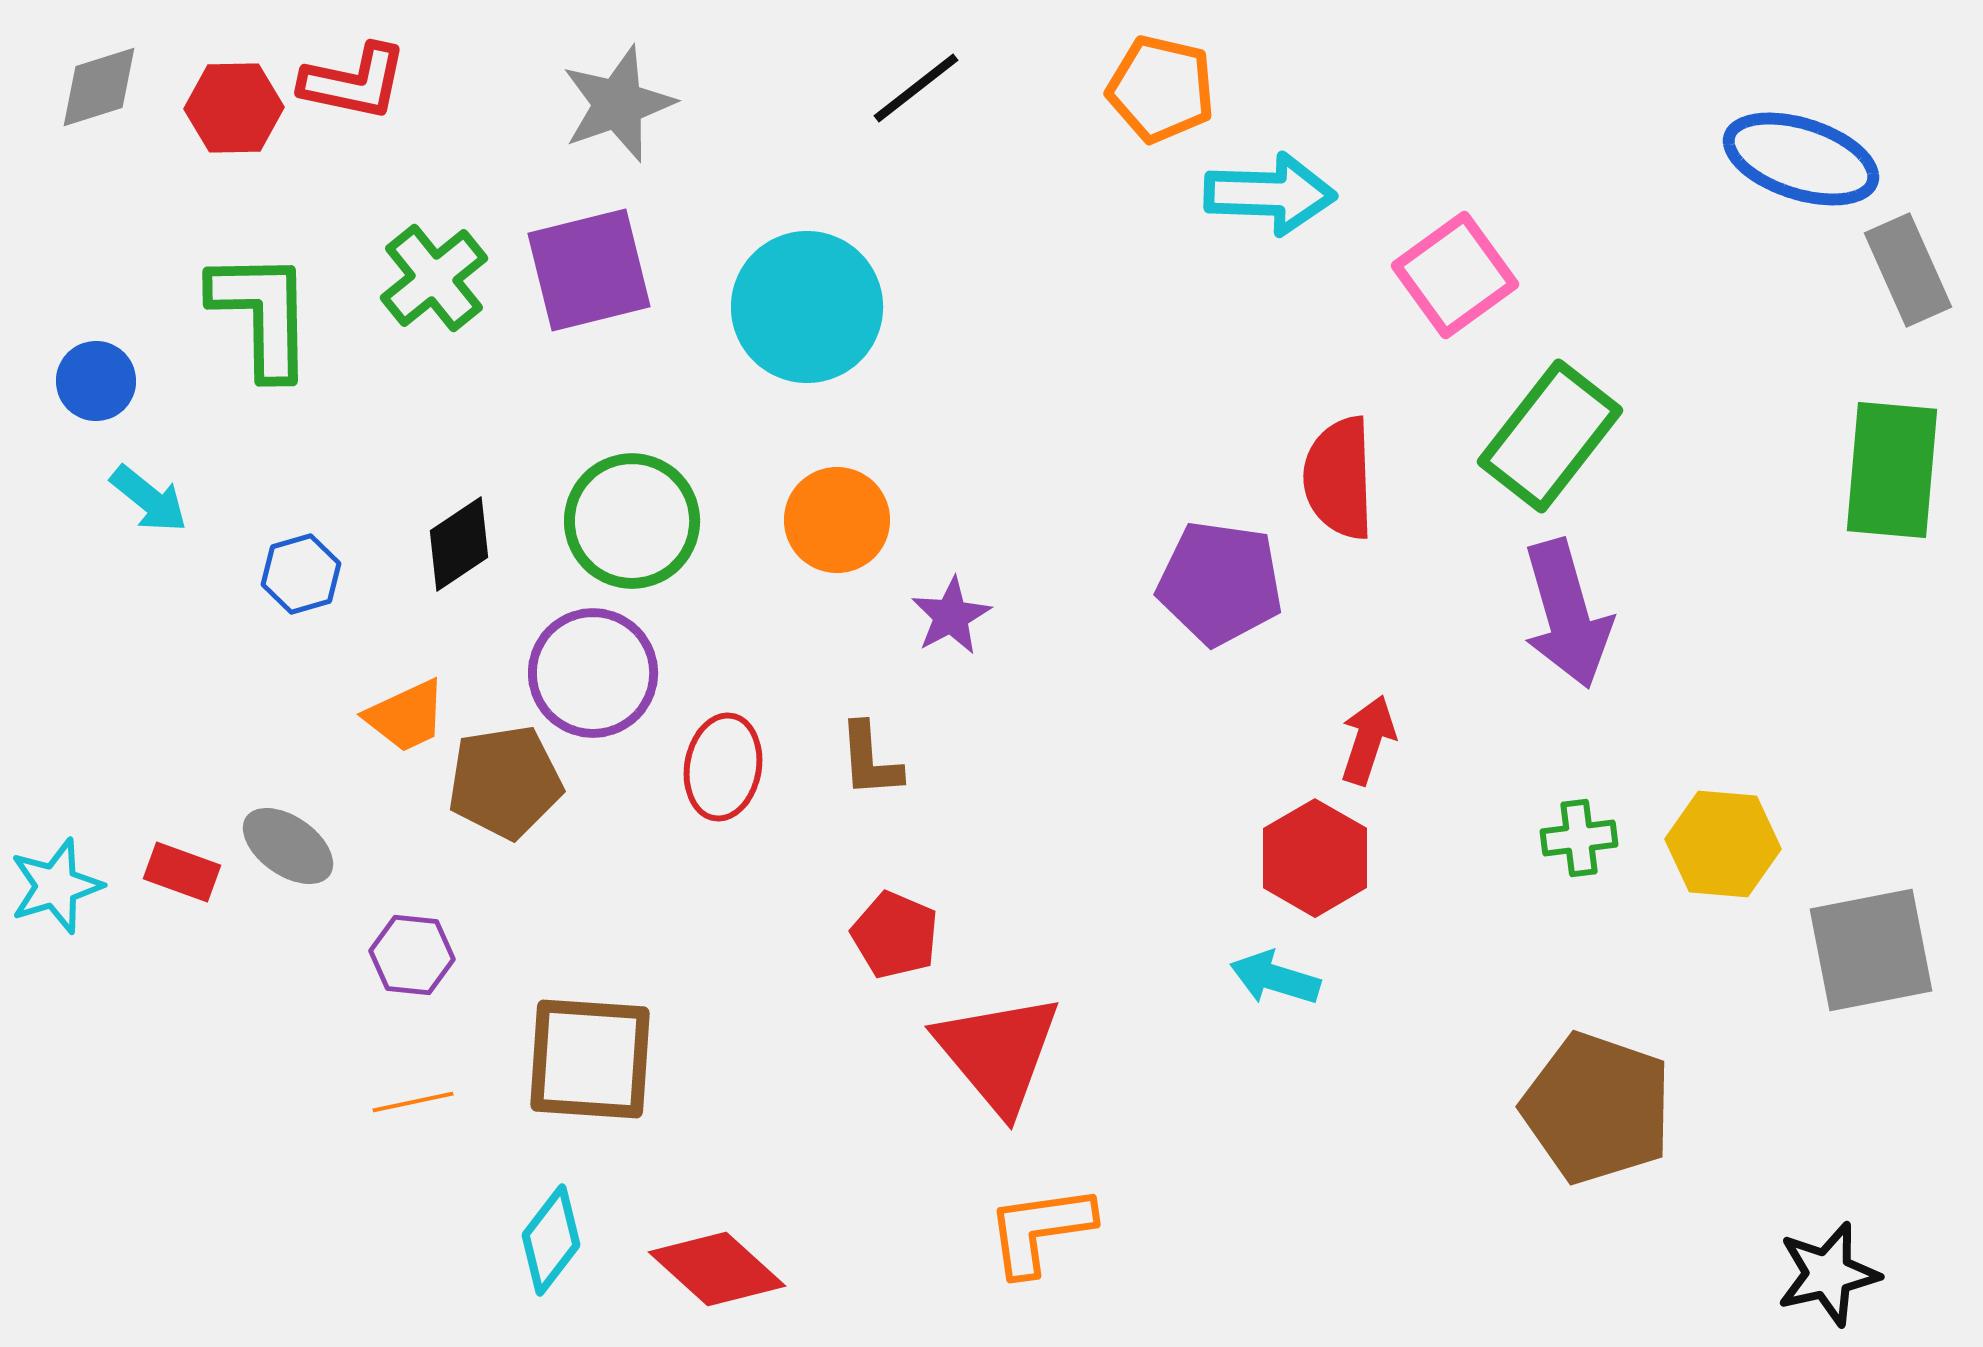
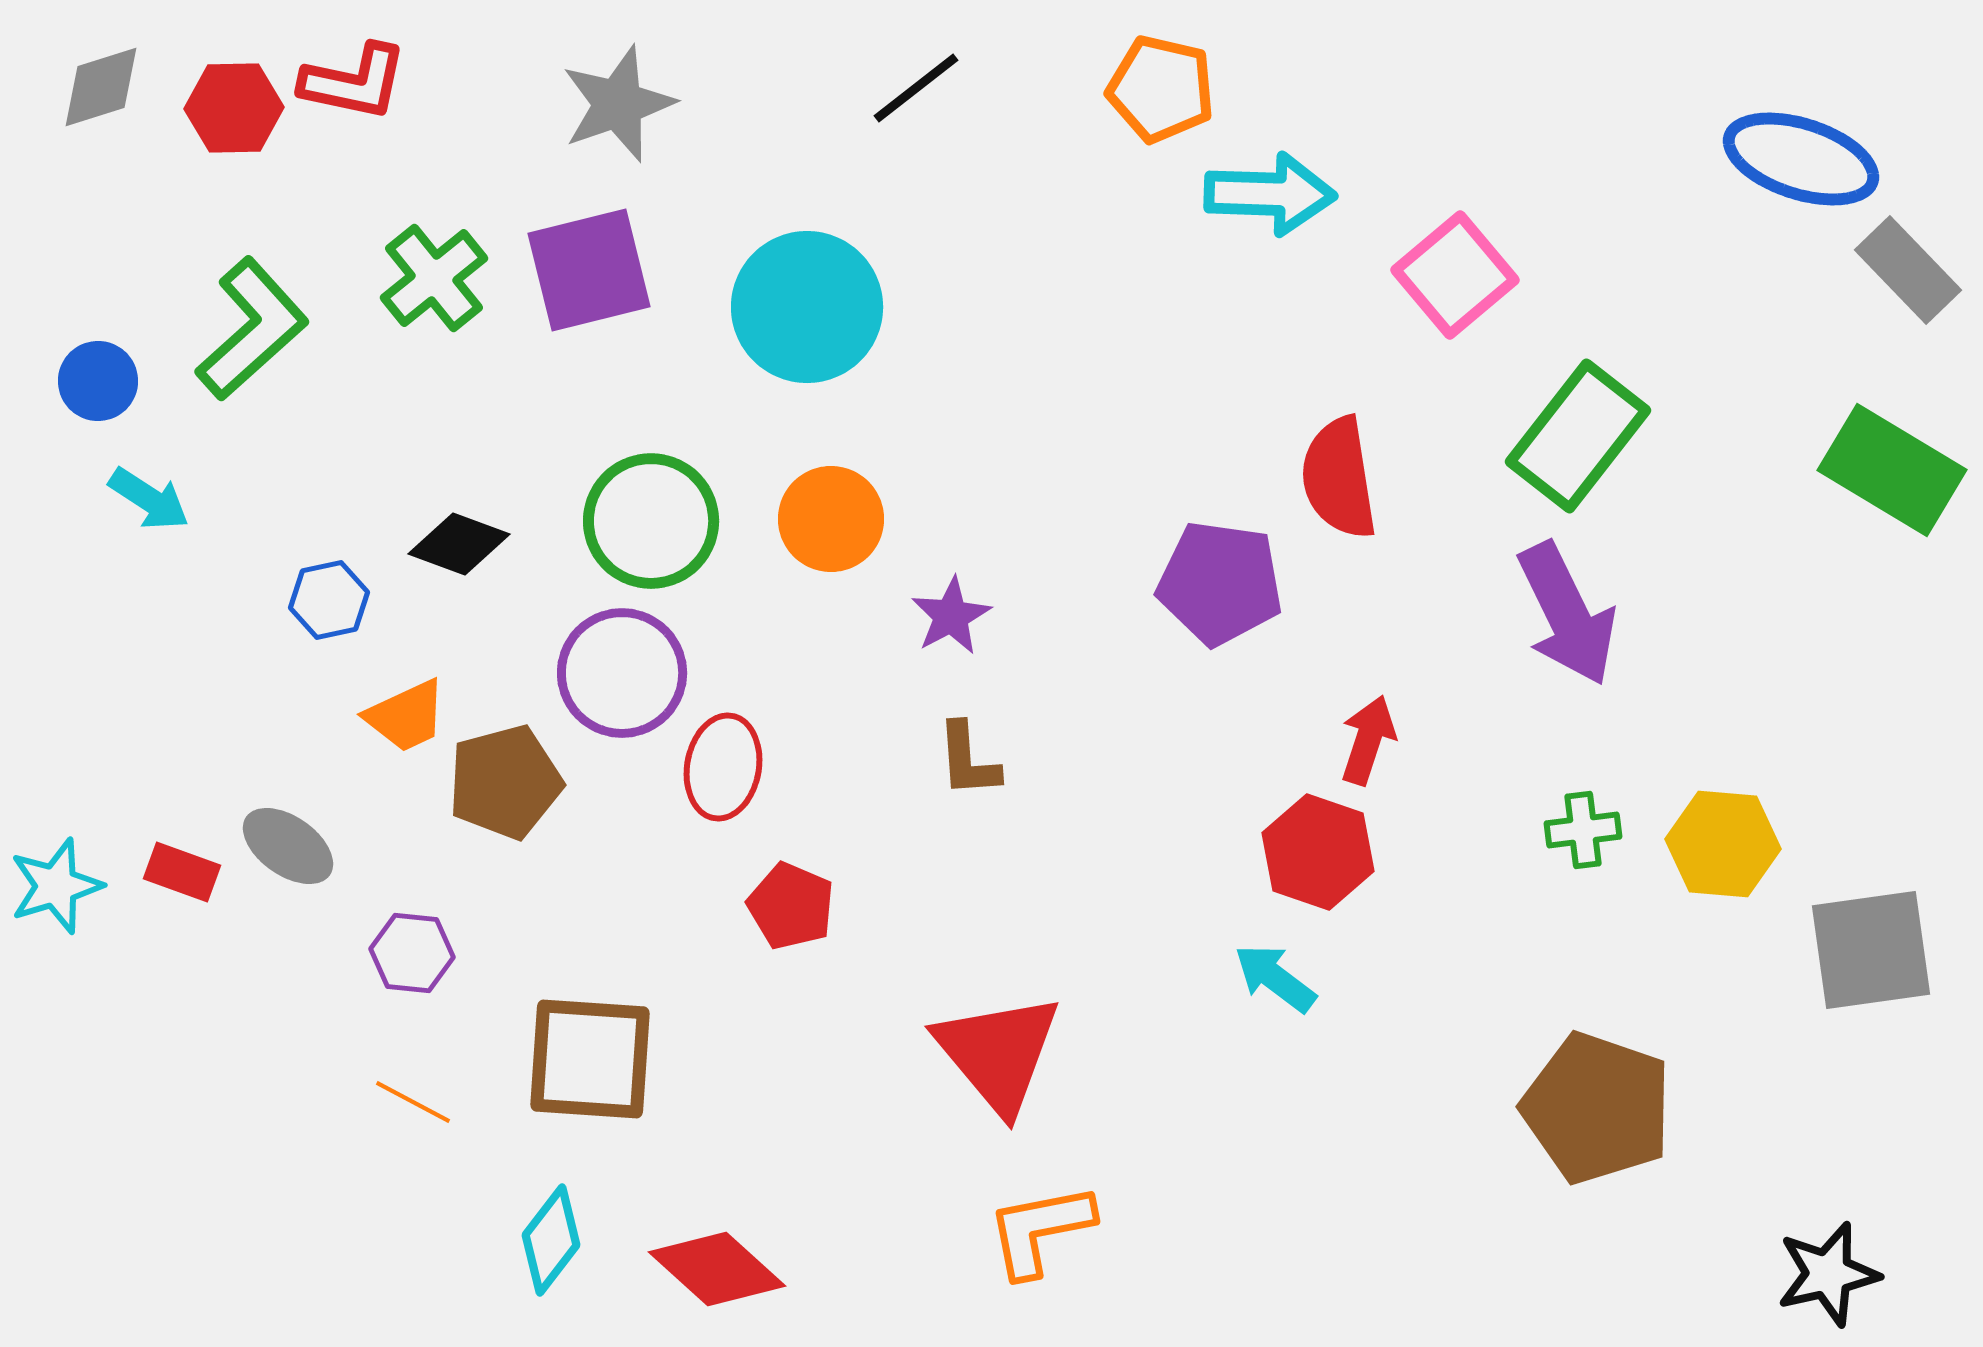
gray diamond at (99, 87): moved 2 px right
gray rectangle at (1908, 270): rotated 20 degrees counterclockwise
pink square at (1455, 275): rotated 4 degrees counterclockwise
green L-shape at (262, 314): moved 10 px left, 15 px down; rotated 49 degrees clockwise
blue circle at (96, 381): moved 2 px right
green rectangle at (1550, 436): moved 28 px right
green rectangle at (1892, 470): rotated 64 degrees counterclockwise
red semicircle at (1339, 478): rotated 7 degrees counterclockwise
cyan arrow at (149, 499): rotated 6 degrees counterclockwise
orange circle at (837, 520): moved 6 px left, 1 px up
green circle at (632, 521): moved 19 px right
black diamond at (459, 544): rotated 54 degrees clockwise
blue hexagon at (301, 574): moved 28 px right, 26 px down; rotated 4 degrees clockwise
purple arrow at (1567, 614): rotated 10 degrees counterclockwise
purple circle at (593, 673): moved 29 px right
brown L-shape at (870, 760): moved 98 px right
brown pentagon at (505, 782): rotated 6 degrees counterclockwise
green cross at (1579, 838): moved 4 px right, 8 px up
red hexagon at (1315, 858): moved 3 px right, 6 px up; rotated 11 degrees counterclockwise
red pentagon at (895, 935): moved 104 px left, 29 px up
gray square at (1871, 950): rotated 3 degrees clockwise
purple hexagon at (412, 955): moved 2 px up
cyan arrow at (1275, 978): rotated 20 degrees clockwise
orange line at (413, 1102): rotated 40 degrees clockwise
orange L-shape at (1040, 1230): rotated 3 degrees counterclockwise
